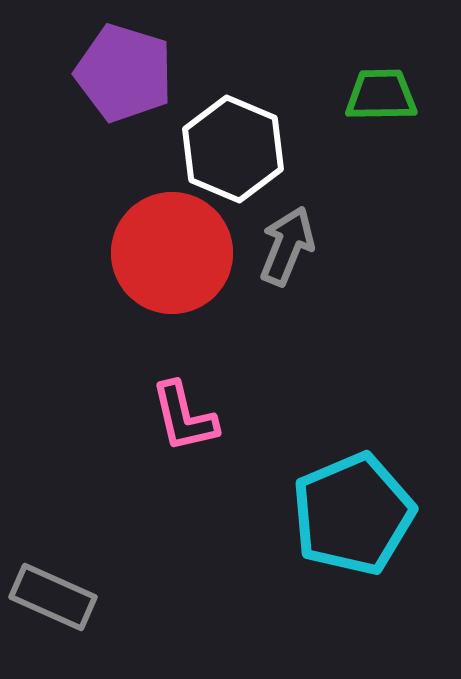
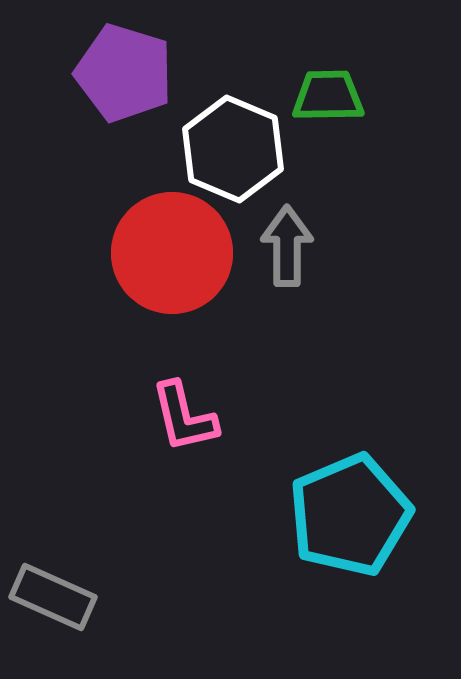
green trapezoid: moved 53 px left, 1 px down
gray arrow: rotated 22 degrees counterclockwise
cyan pentagon: moved 3 px left, 1 px down
